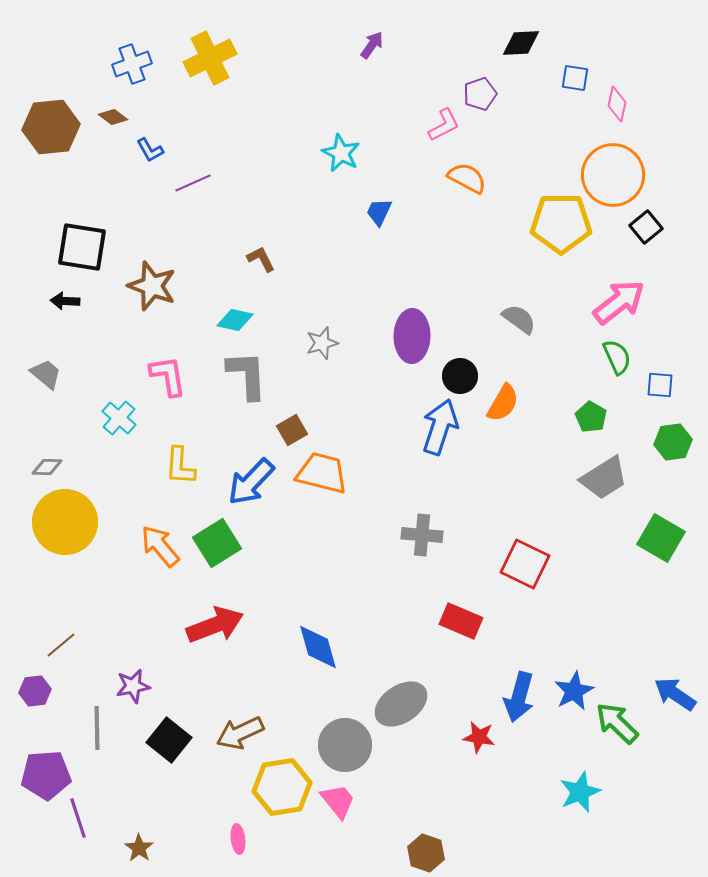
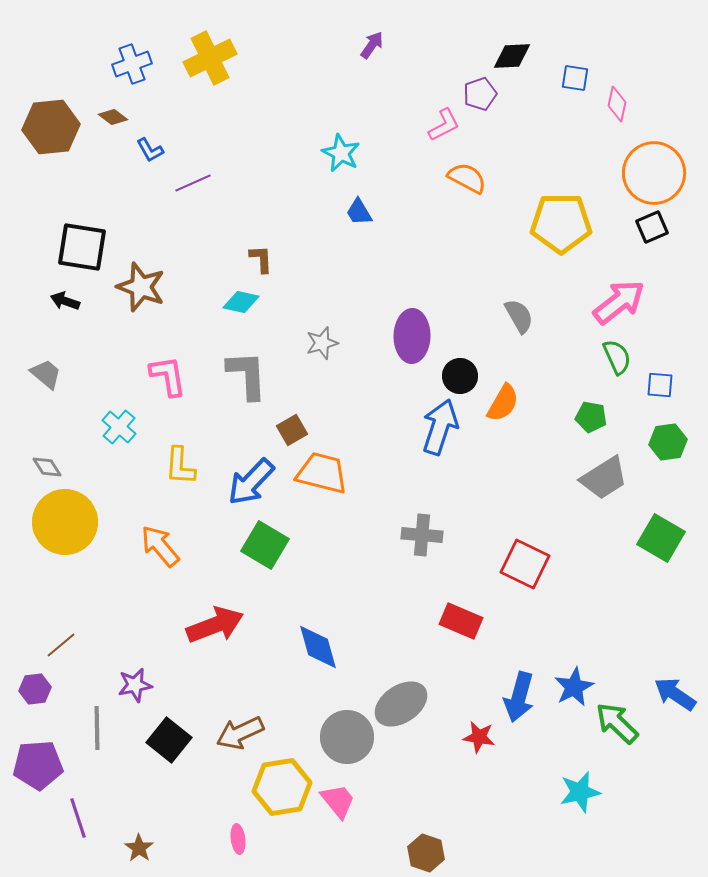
black diamond at (521, 43): moved 9 px left, 13 px down
orange circle at (613, 175): moved 41 px right, 2 px up
blue trapezoid at (379, 212): moved 20 px left; rotated 56 degrees counterclockwise
black square at (646, 227): moved 6 px right; rotated 16 degrees clockwise
brown L-shape at (261, 259): rotated 24 degrees clockwise
brown star at (152, 286): moved 11 px left, 1 px down
black arrow at (65, 301): rotated 16 degrees clockwise
gray semicircle at (519, 319): moved 3 px up; rotated 24 degrees clockwise
cyan diamond at (235, 320): moved 6 px right, 18 px up
green pentagon at (591, 417): rotated 20 degrees counterclockwise
cyan cross at (119, 418): moved 9 px down
green hexagon at (673, 442): moved 5 px left
gray diamond at (47, 467): rotated 56 degrees clockwise
green square at (217, 543): moved 48 px right, 2 px down; rotated 27 degrees counterclockwise
purple star at (133, 686): moved 2 px right, 1 px up
purple hexagon at (35, 691): moved 2 px up
blue star at (574, 691): moved 4 px up
gray circle at (345, 745): moved 2 px right, 8 px up
purple pentagon at (46, 775): moved 8 px left, 10 px up
cyan star at (580, 792): rotated 9 degrees clockwise
